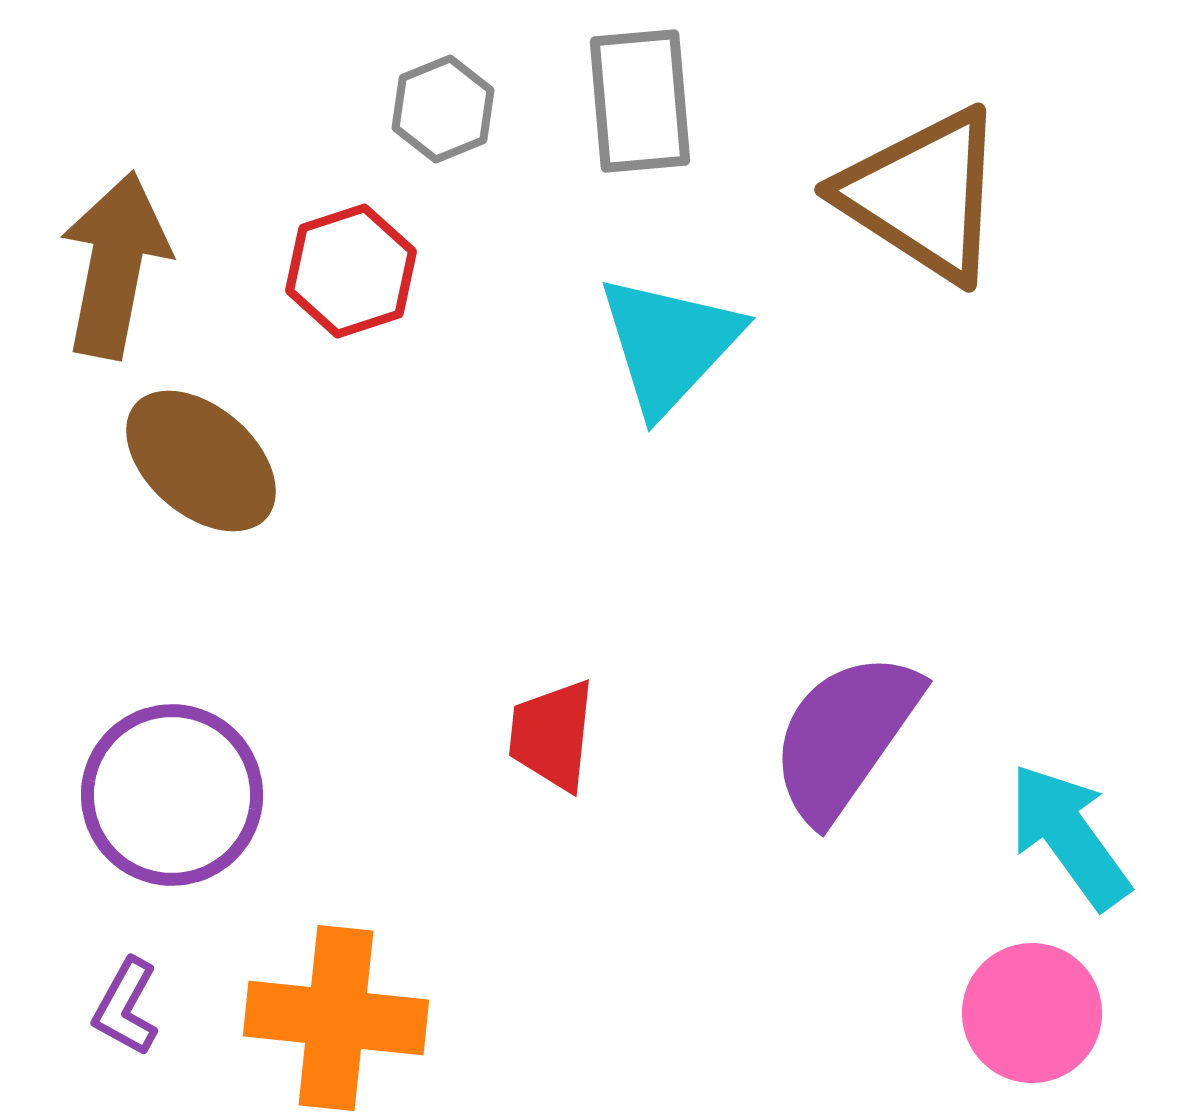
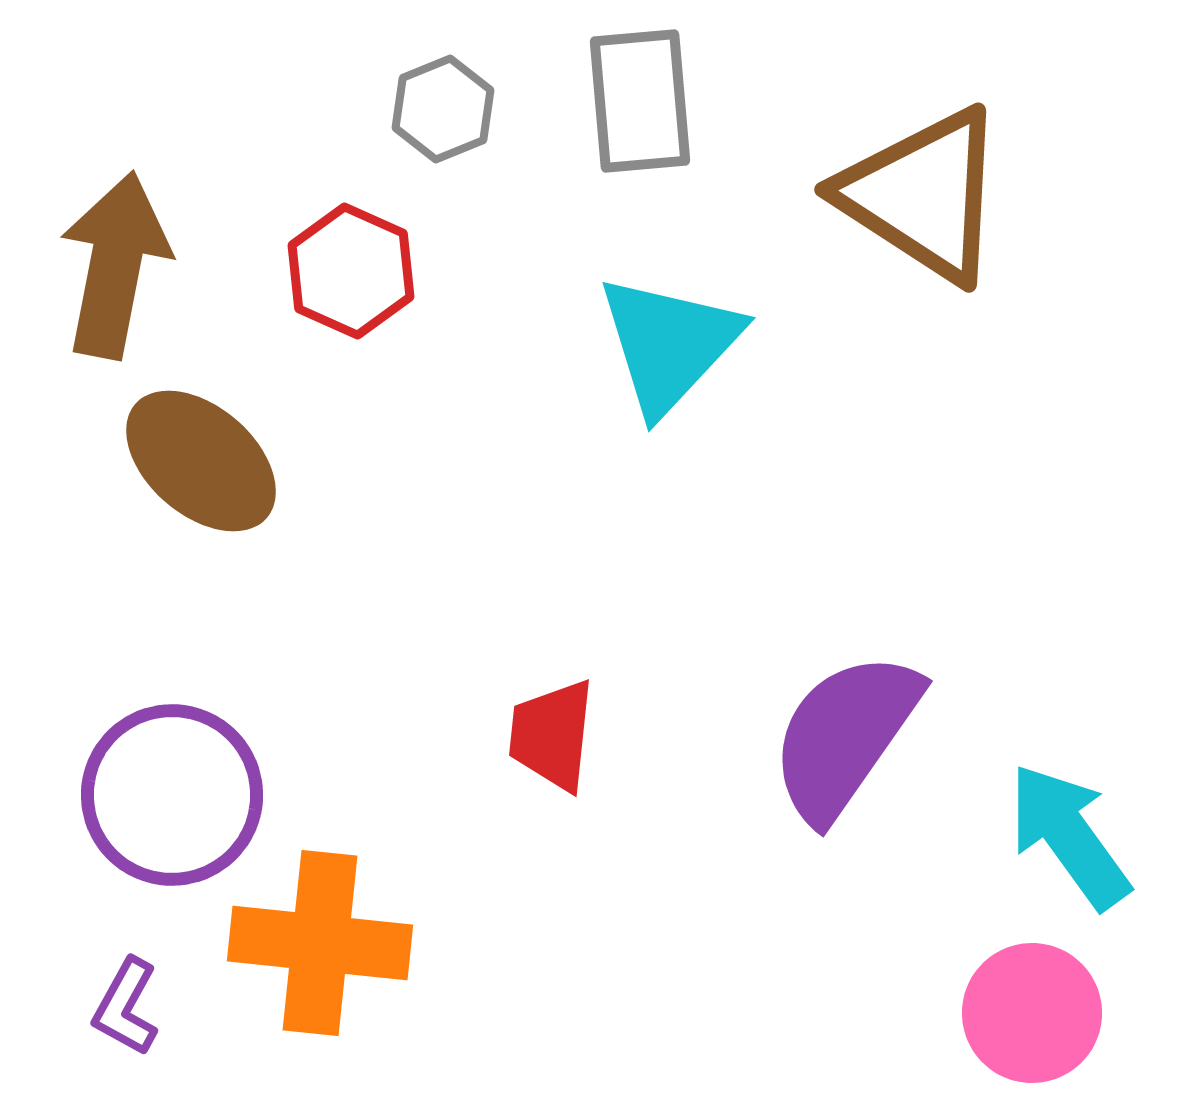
red hexagon: rotated 18 degrees counterclockwise
orange cross: moved 16 px left, 75 px up
